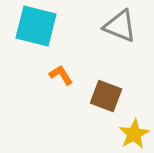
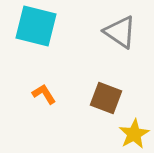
gray triangle: moved 6 px down; rotated 12 degrees clockwise
orange L-shape: moved 17 px left, 19 px down
brown square: moved 2 px down
